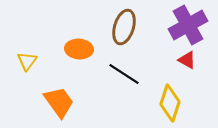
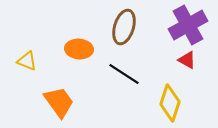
yellow triangle: rotated 45 degrees counterclockwise
